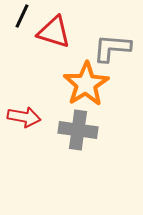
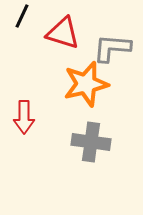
red triangle: moved 9 px right, 1 px down
orange star: rotated 18 degrees clockwise
red arrow: rotated 80 degrees clockwise
gray cross: moved 13 px right, 12 px down
